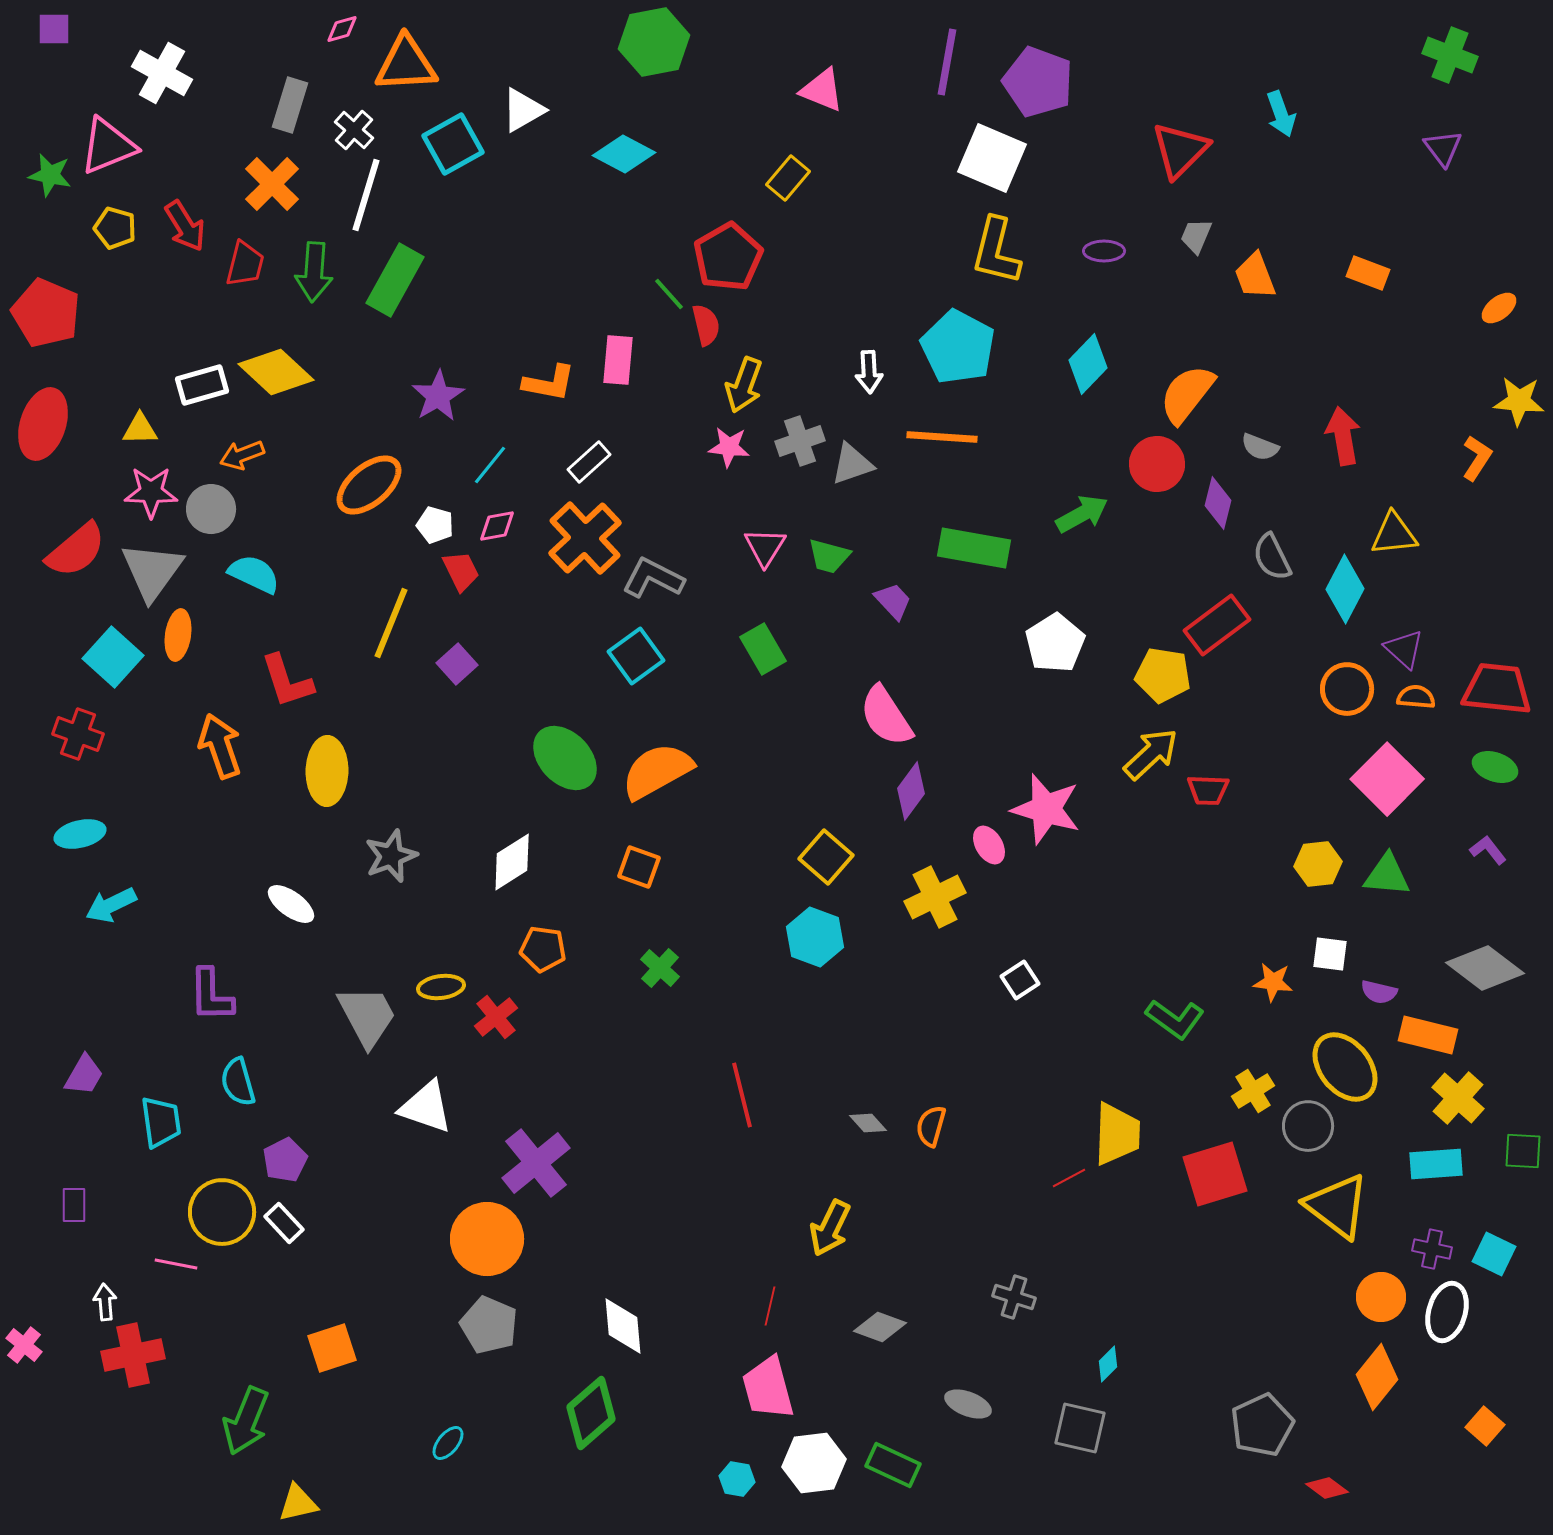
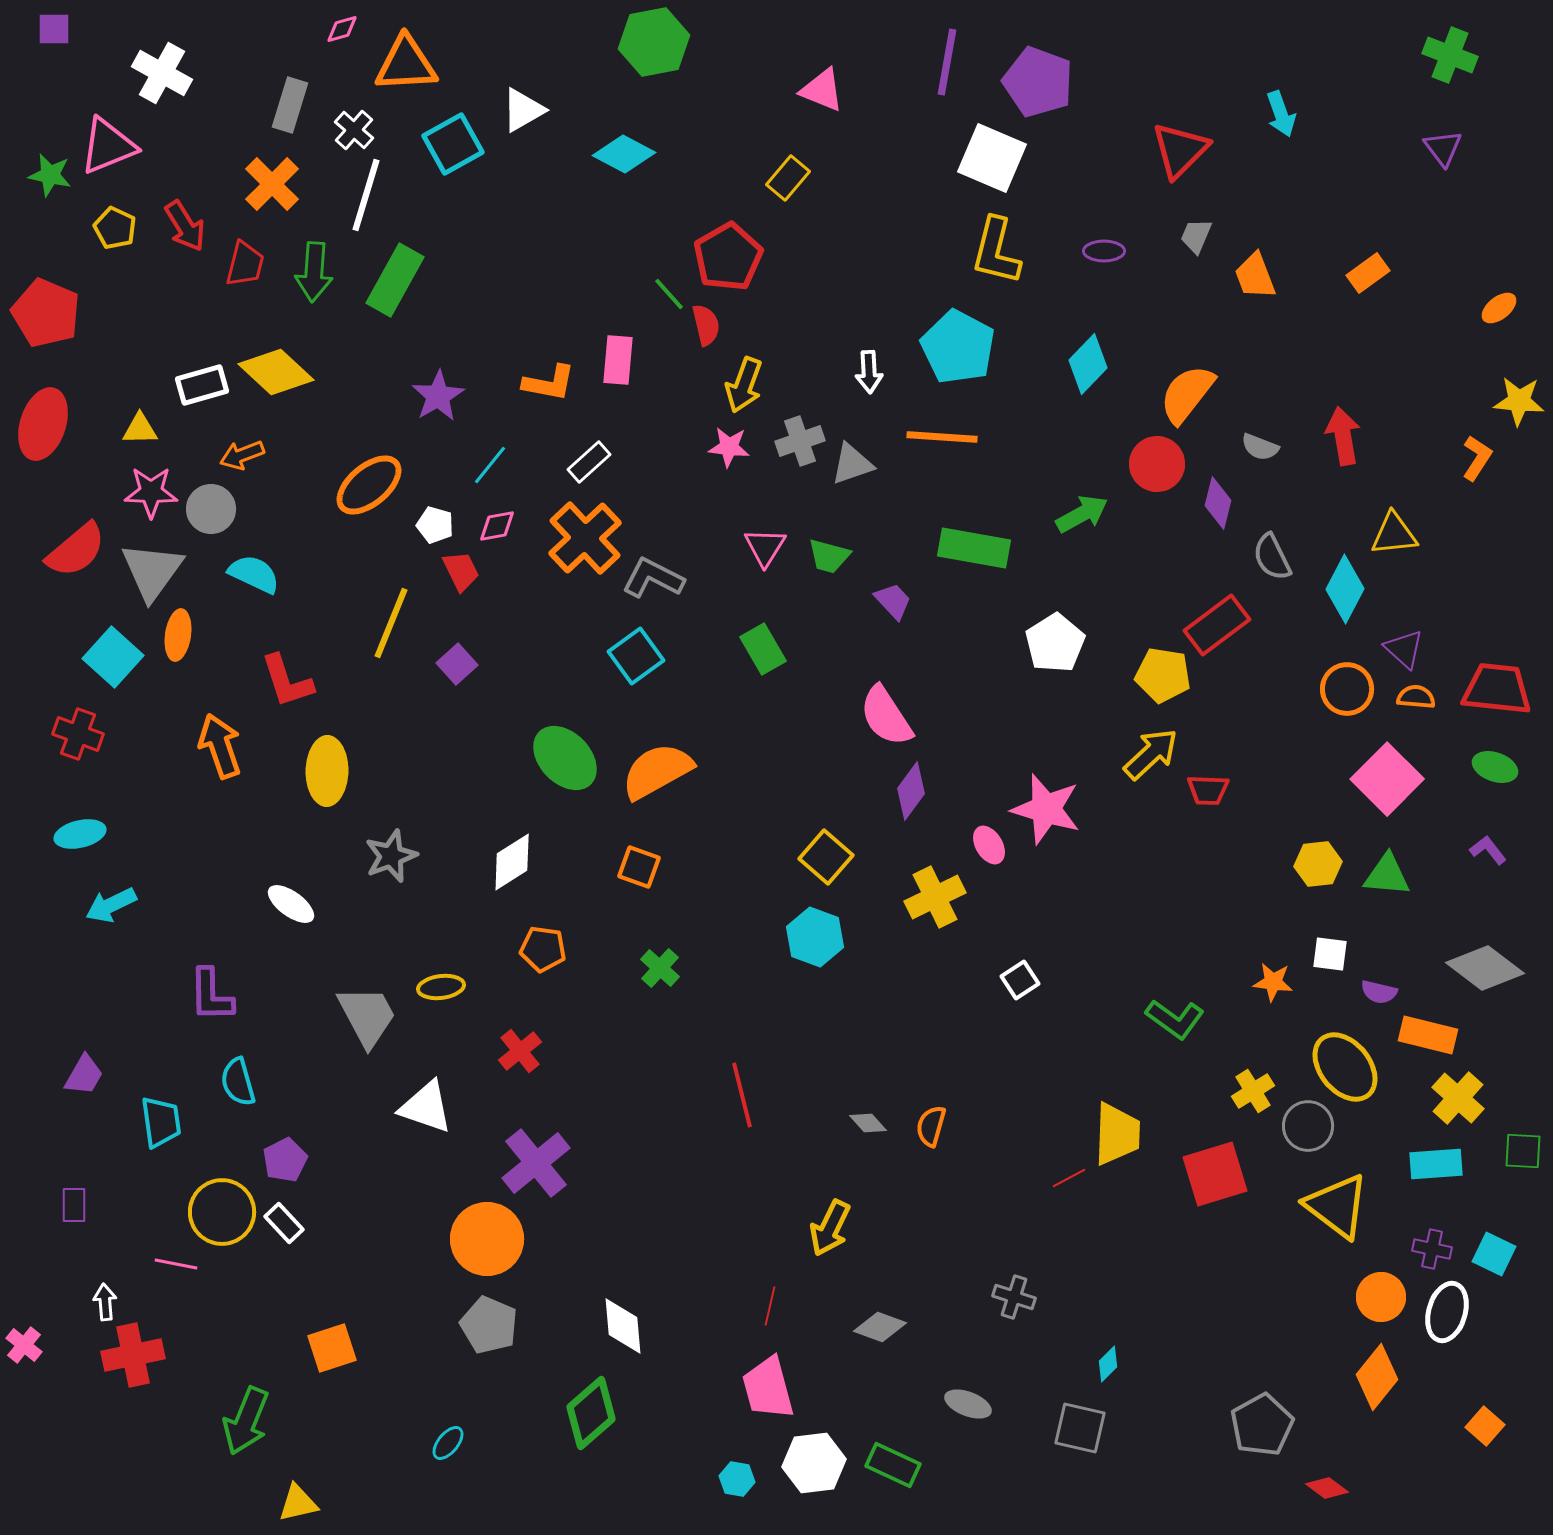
yellow pentagon at (115, 228): rotated 9 degrees clockwise
orange rectangle at (1368, 273): rotated 57 degrees counterclockwise
red cross at (496, 1017): moved 24 px right, 34 px down
gray pentagon at (1262, 1425): rotated 4 degrees counterclockwise
